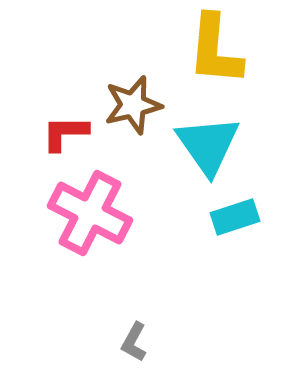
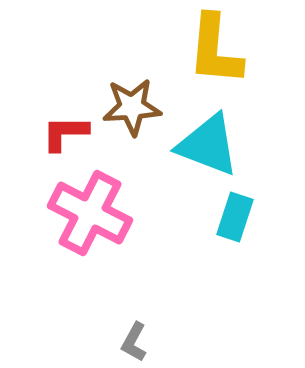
brown star: moved 1 px left, 2 px down; rotated 10 degrees clockwise
cyan triangle: rotated 34 degrees counterclockwise
cyan rectangle: rotated 54 degrees counterclockwise
